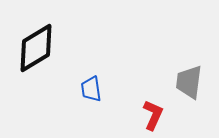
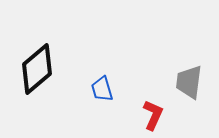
black diamond: moved 1 px right, 21 px down; rotated 9 degrees counterclockwise
blue trapezoid: moved 11 px right; rotated 8 degrees counterclockwise
